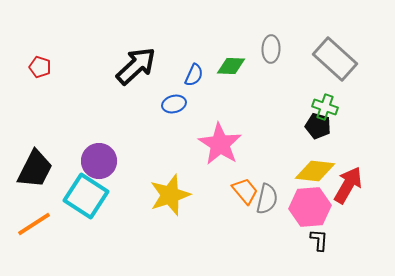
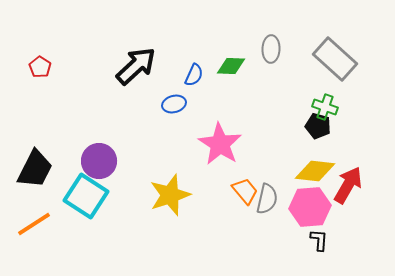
red pentagon: rotated 15 degrees clockwise
